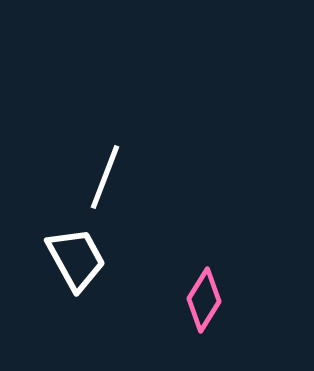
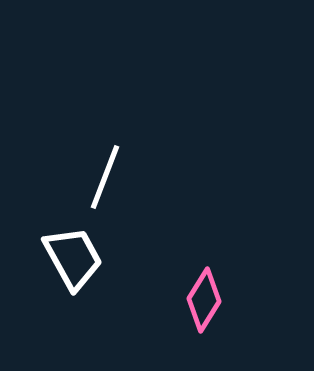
white trapezoid: moved 3 px left, 1 px up
